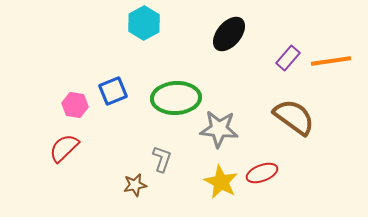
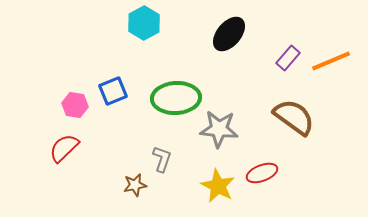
orange line: rotated 15 degrees counterclockwise
yellow star: moved 3 px left, 4 px down
